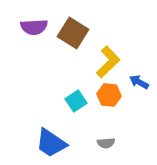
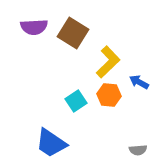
gray semicircle: moved 32 px right, 7 px down
